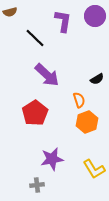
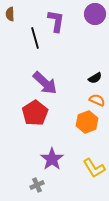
brown semicircle: moved 2 px down; rotated 104 degrees clockwise
purple circle: moved 2 px up
purple L-shape: moved 7 px left
black line: rotated 30 degrees clockwise
purple arrow: moved 2 px left, 8 px down
black semicircle: moved 2 px left, 1 px up
orange semicircle: moved 18 px right; rotated 49 degrees counterclockwise
purple star: rotated 25 degrees counterclockwise
yellow L-shape: moved 1 px up
gray cross: rotated 16 degrees counterclockwise
